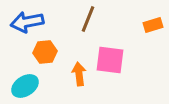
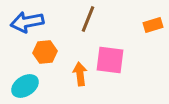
orange arrow: moved 1 px right
